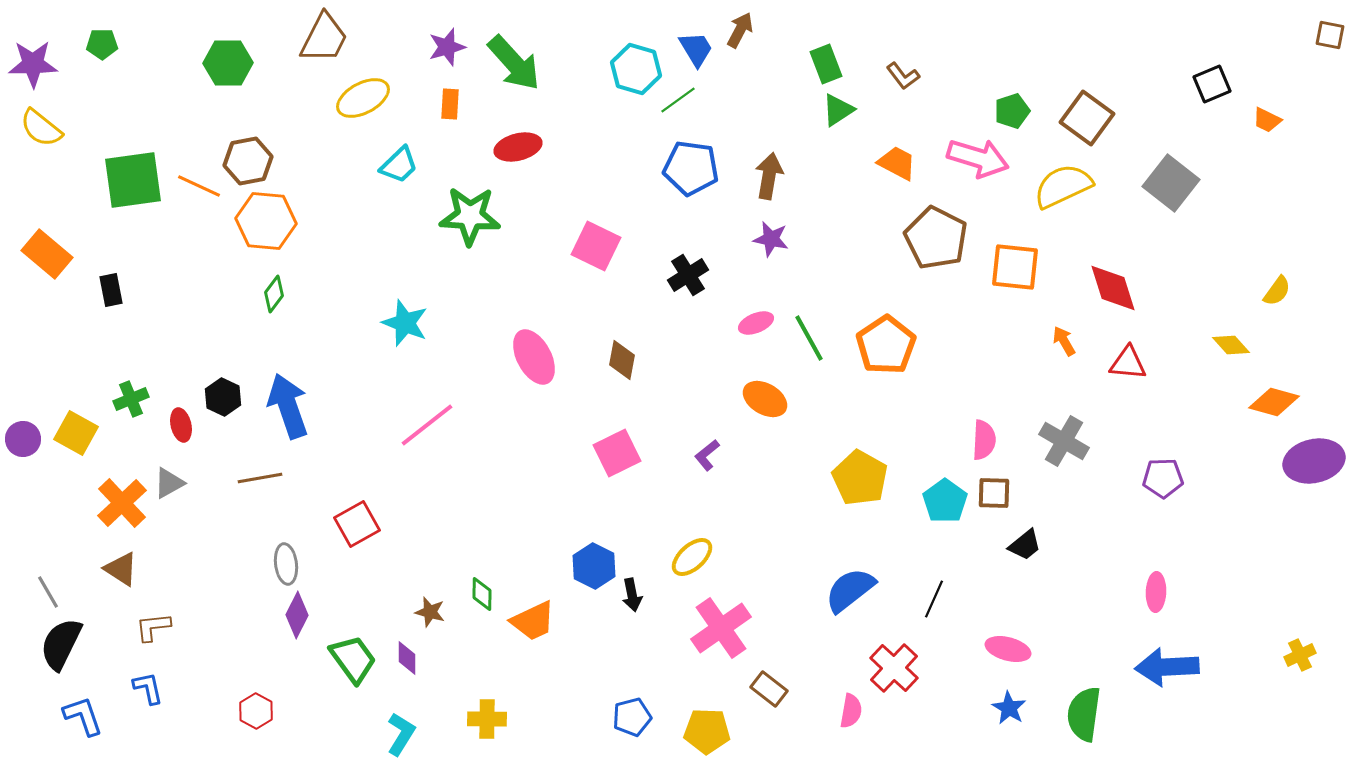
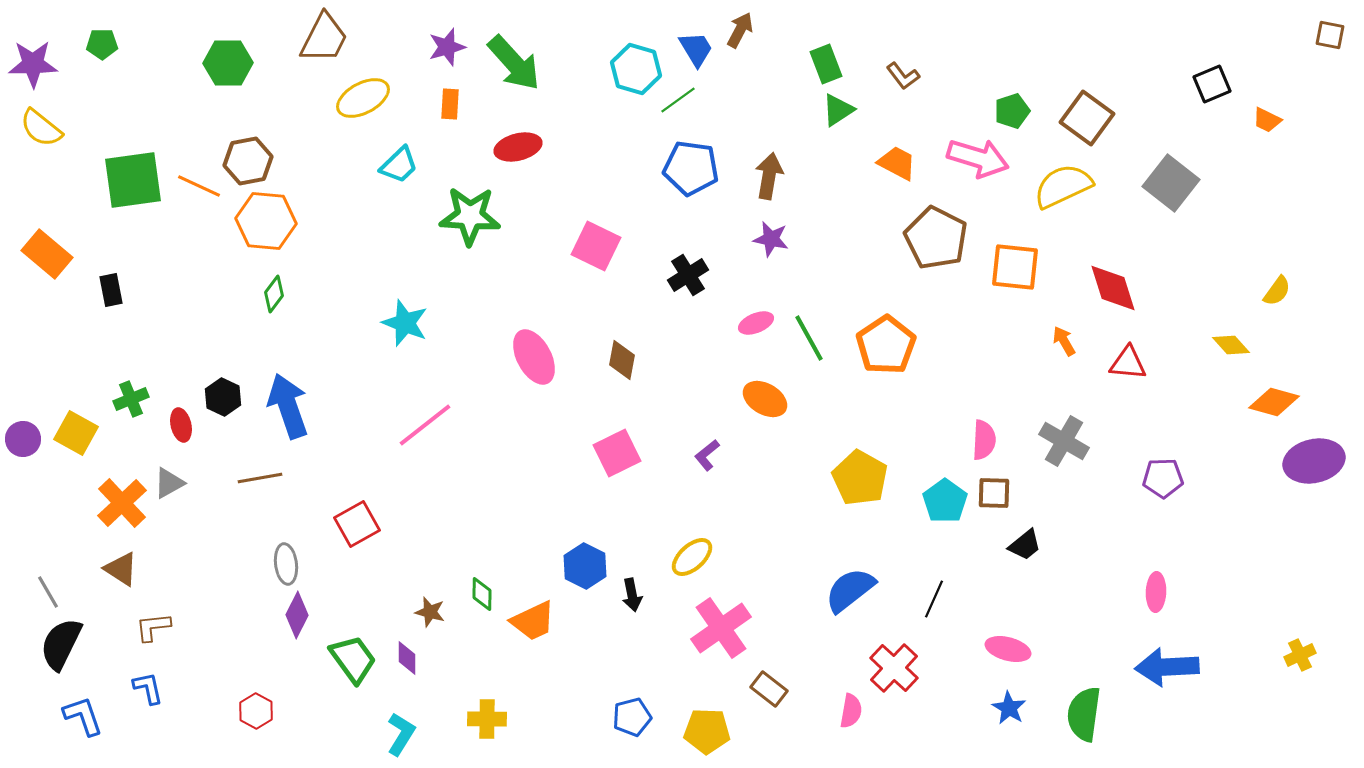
pink line at (427, 425): moved 2 px left
blue hexagon at (594, 566): moved 9 px left
